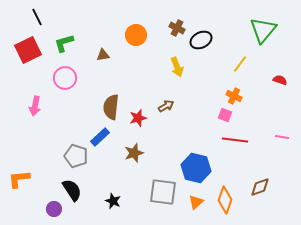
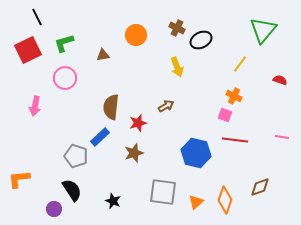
red star: moved 5 px down
blue hexagon: moved 15 px up
